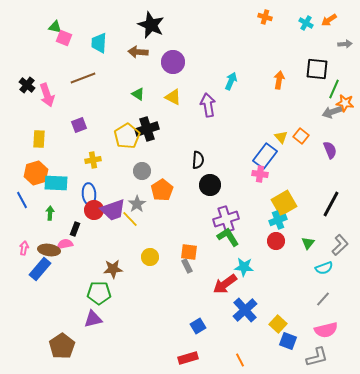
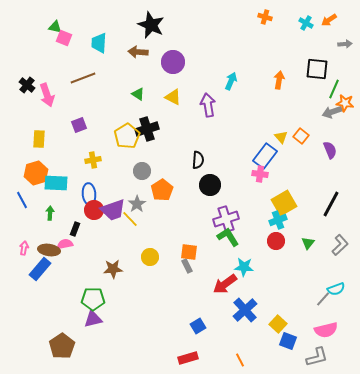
cyan semicircle at (324, 268): moved 12 px right, 21 px down
green pentagon at (99, 293): moved 6 px left, 6 px down
